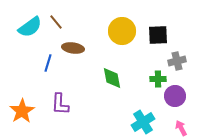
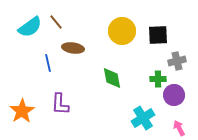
blue line: rotated 30 degrees counterclockwise
purple circle: moved 1 px left, 1 px up
cyan cross: moved 4 px up
pink arrow: moved 2 px left
